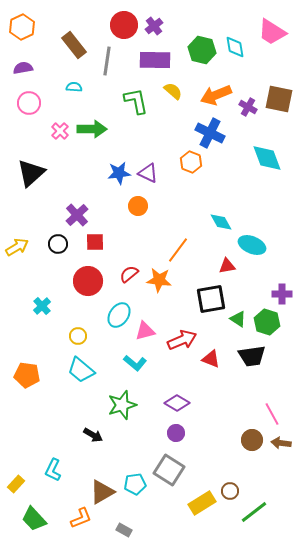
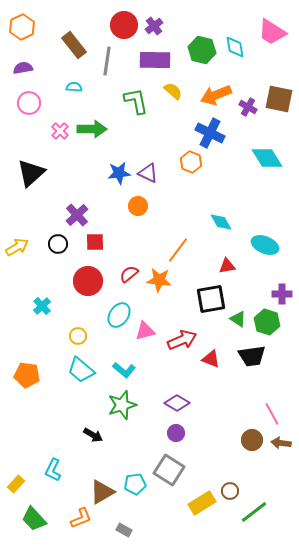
cyan diamond at (267, 158): rotated 12 degrees counterclockwise
cyan ellipse at (252, 245): moved 13 px right
cyan L-shape at (135, 363): moved 11 px left, 7 px down
